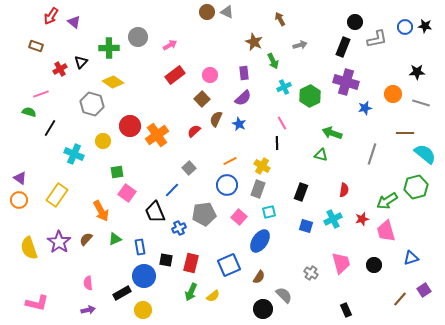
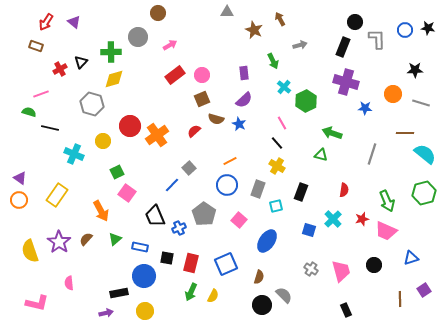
brown circle at (207, 12): moved 49 px left, 1 px down
gray triangle at (227, 12): rotated 24 degrees counterclockwise
red arrow at (51, 16): moved 5 px left, 6 px down
black star at (425, 26): moved 3 px right, 2 px down
blue circle at (405, 27): moved 3 px down
gray L-shape at (377, 39): rotated 80 degrees counterclockwise
brown star at (254, 42): moved 12 px up
green cross at (109, 48): moved 2 px right, 4 px down
black star at (417, 72): moved 2 px left, 2 px up
pink circle at (210, 75): moved 8 px left
yellow diamond at (113, 82): moved 1 px right, 3 px up; rotated 50 degrees counterclockwise
cyan cross at (284, 87): rotated 24 degrees counterclockwise
green hexagon at (310, 96): moved 4 px left, 5 px down
purple semicircle at (243, 98): moved 1 px right, 2 px down
brown square at (202, 99): rotated 21 degrees clockwise
blue star at (365, 108): rotated 16 degrees clockwise
brown semicircle at (216, 119): rotated 98 degrees counterclockwise
black line at (50, 128): rotated 72 degrees clockwise
black line at (277, 143): rotated 40 degrees counterclockwise
yellow cross at (262, 166): moved 15 px right
green square at (117, 172): rotated 16 degrees counterclockwise
green hexagon at (416, 187): moved 8 px right, 6 px down
blue line at (172, 190): moved 5 px up
green arrow at (387, 201): rotated 80 degrees counterclockwise
black trapezoid at (155, 212): moved 4 px down
cyan square at (269, 212): moved 7 px right, 6 px up
gray pentagon at (204, 214): rotated 30 degrees counterclockwise
pink square at (239, 217): moved 3 px down
cyan cross at (333, 219): rotated 18 degrees counterclockwise
blue square at (306, 226): moved 3 px right, 4 px down
pink trapezoid at (386, 231): rotated 50 degrees counterclockwise
green triangle at (115, 239): rotated 16 degrees counterclockwise
blue ellipse at (260, 241): moved 7 px right
blue rectangle at (140, 247): rotated 70 degrees counterclockwise
yellow semicircle at (29, 248): moved 1 px right, 3 px down
black square at (166, 260): moved 1 px right, 2 px up
pink trapezoid at (341, 263): moved 8 px down
blue square at (229, 265): moved 3 px left, 1 px up
gray cross at (311, 273): moved 4 px up
brown semicircle at (259, 277): rotated 16 degrees counterclockwise
pink semicircle at (88, 283): moved 19 px left
black rectangle at (122, 293): moved 3 px left; rotated 18 degrees clockwise
yellow semicircle at (213, 296): rotated 24 degrees counterclockwise
brown line at (400, 299): rotated 42 degrees counterclockwise
black circle at (263, 309): moved 1 px left, 4 px up
purple arrow at (88, 310): moved 18 px right, 3 px down
yellow circle at (143, 310): moved 2 px right, 1 px down
